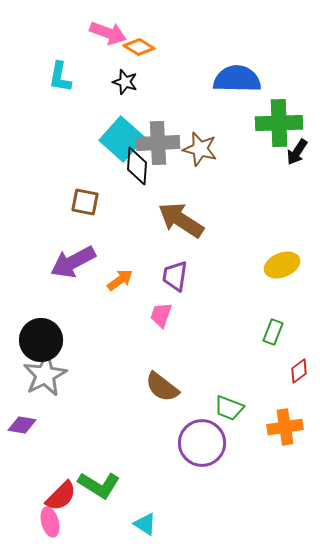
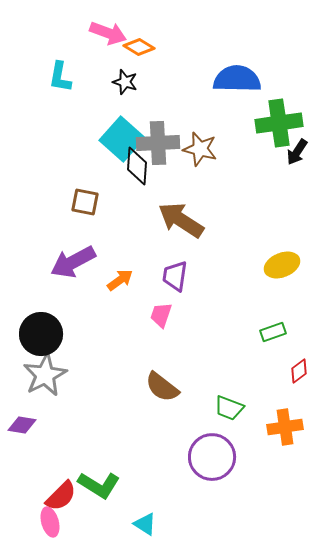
green cross: rotated 6 degrees counterclockwise
green rectangle: rotated 50 degrees clockwise
black circle: moved 6 px up
purple circle: moved 10 px right, 14 px down
